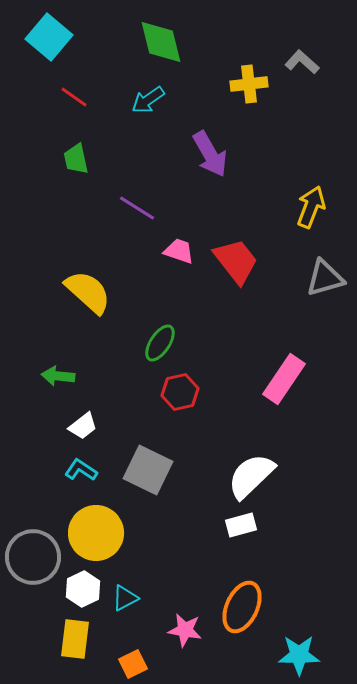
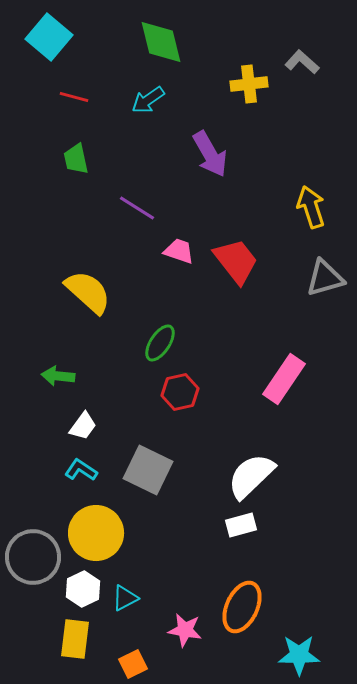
red line: rotated 20 degrees counterclockwise
yellow arrow: rotated 39 degrees counterclockwise
white trapezoid: rotated 16 degrees counterclockwise
